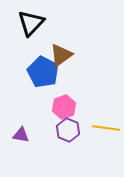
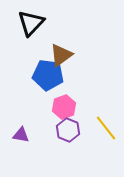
blue pentagon: moved 5 px right, 3 px down; rotated 20 degrees counterclockwise
yellow line: rotated 44 degrees clockwise
